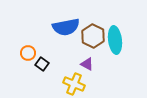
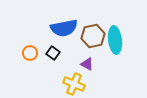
blue semicircle: moved 2 px left, 1 px down
brown hexagon: rotated 20 degrees clockwise
orange circle: moved 2 px right
black square: moved 11 px right, 11 px up
